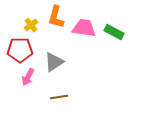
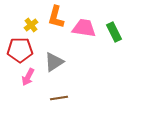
green rectangle: rotated 36 degrees clockwise
brown line: moved 1 px down
